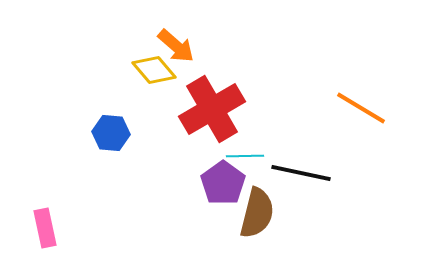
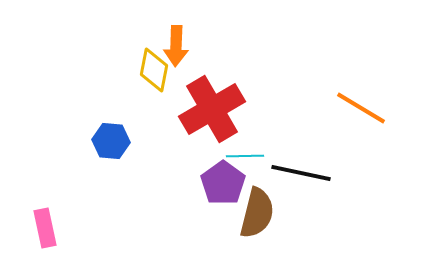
orange arrow: rotated 51 degrees clockwise
yellow diamond: rotated 51 degrees clockwise
blue hexagon: moved 8 px down
